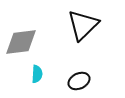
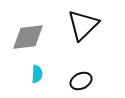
gray diamond: moved 7 px right, 5 px up
black ellipse: moved 2 px right
